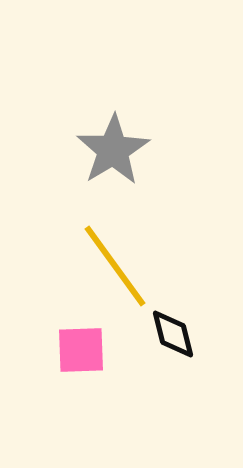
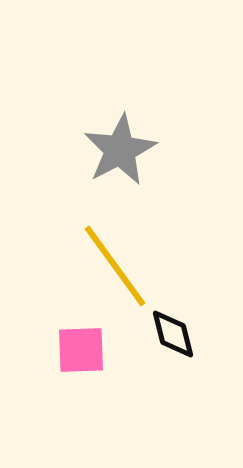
gray star: moved 7 px right; rotated 4 degrees clockwise
